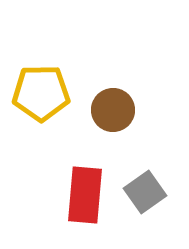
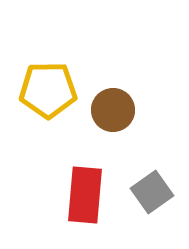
yellow pentagon: moved 7 px right, 3 px up
gray square: moved 7 px right
